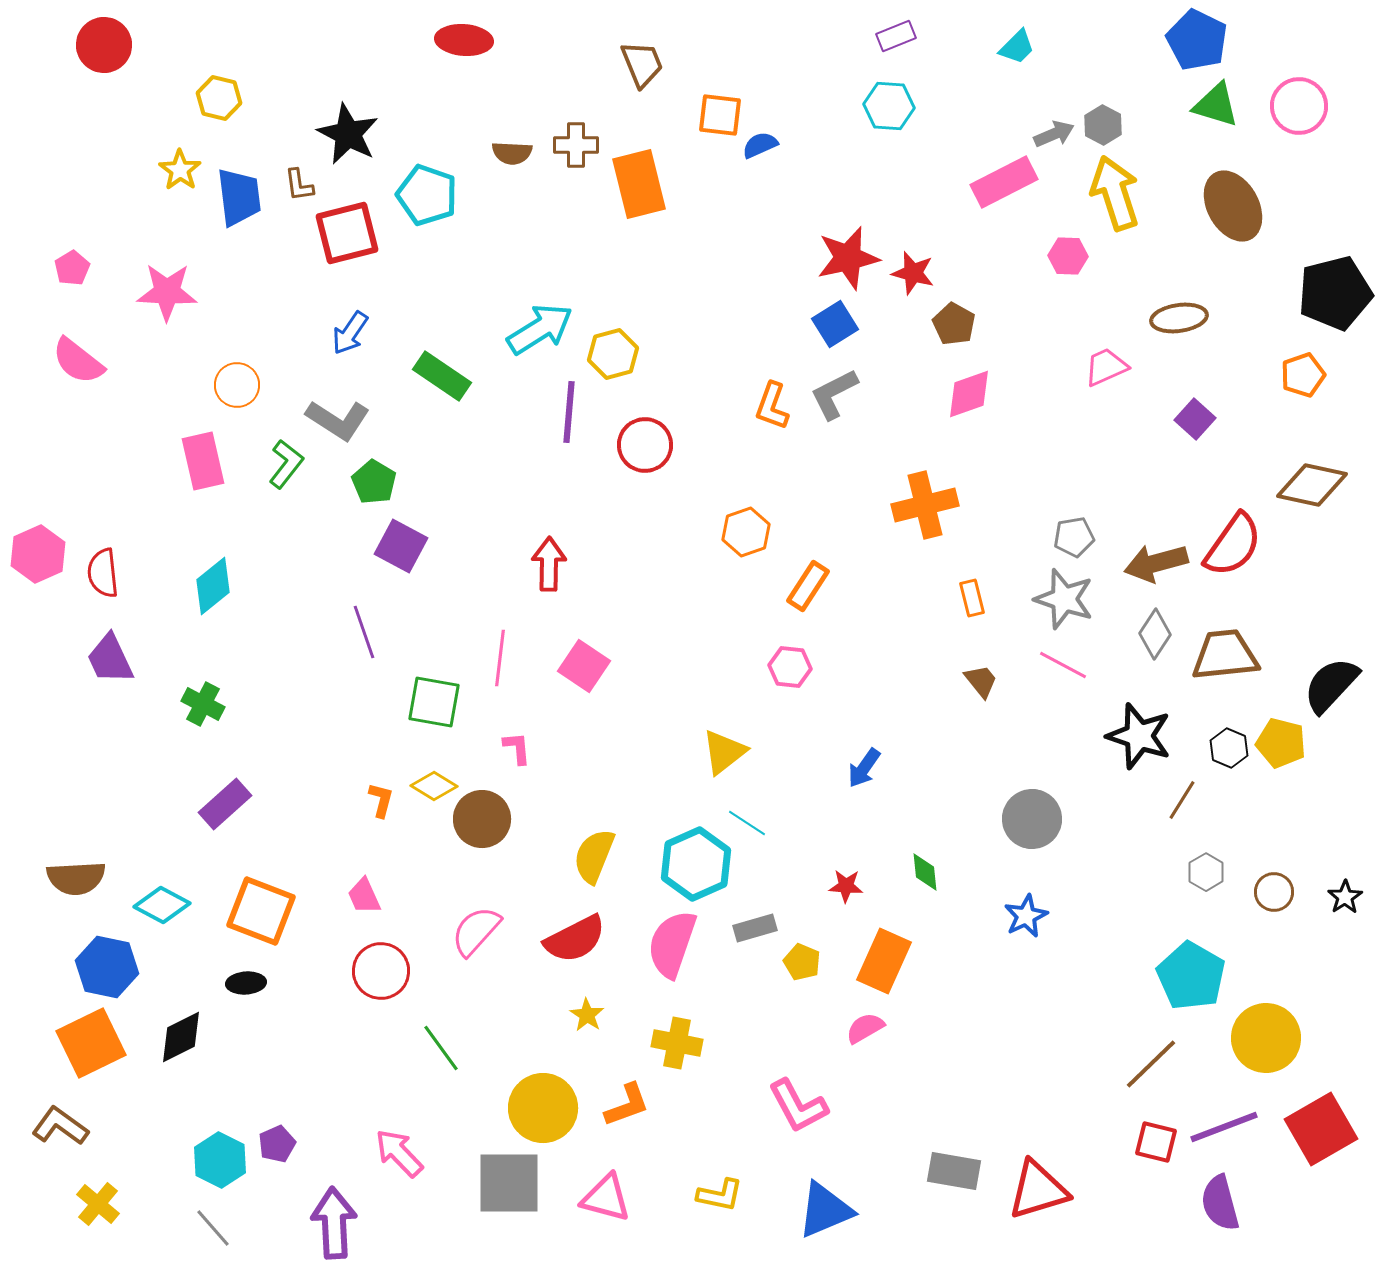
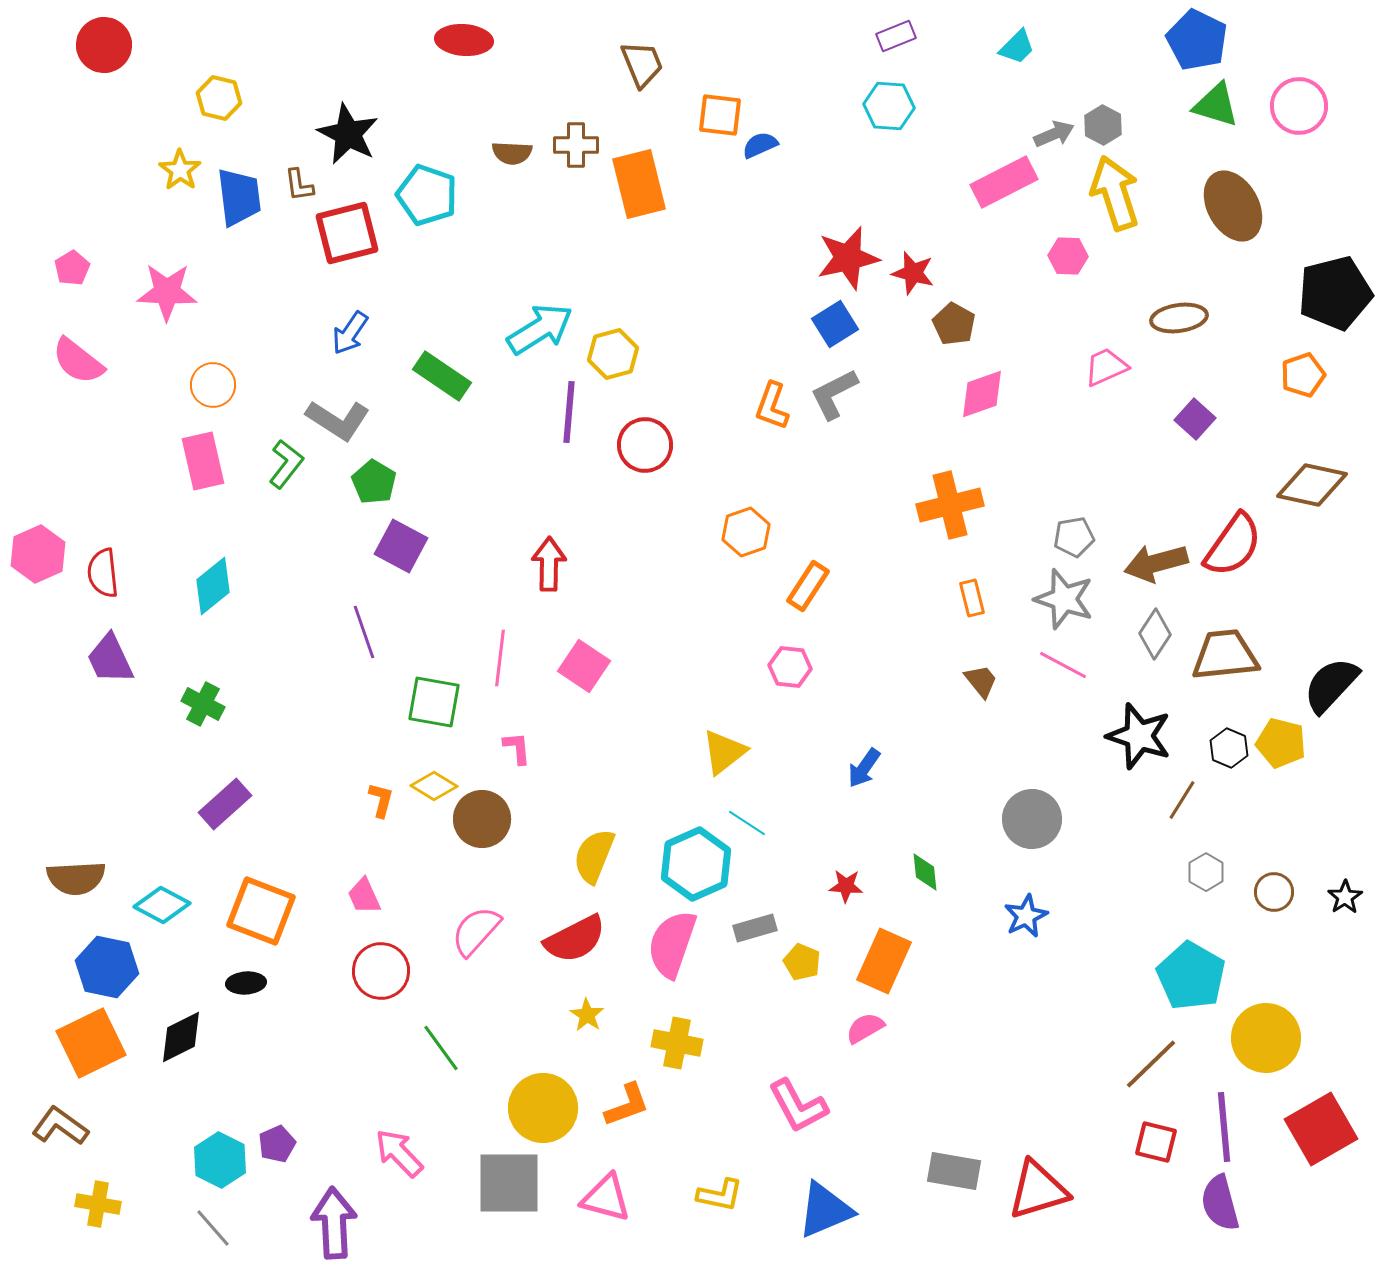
orange circle at (237, 385): moved 24 px left
pink diamond at (969, 394): moved 13 px right
orange cross at (925, 505): moved 25 px right
purple line at (1224, 1127): rotated 74 degrees counterclockwise
yellow cross at (98, 1204): rotated 30 degrees counterclockwise
